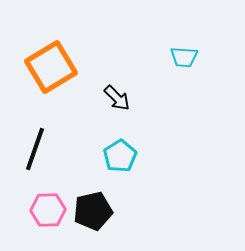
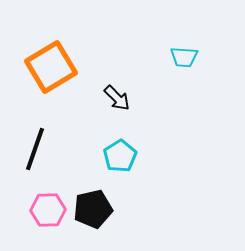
black pentagon: moved 2 px up
